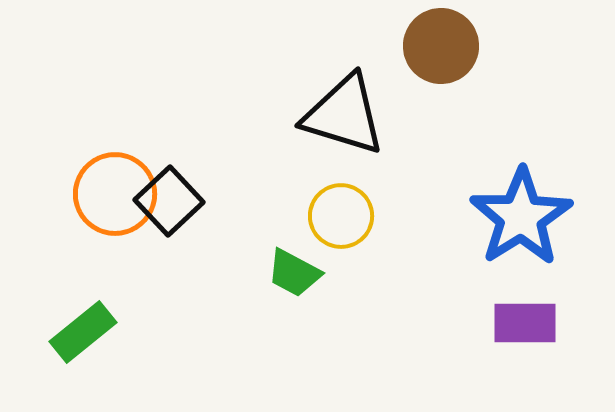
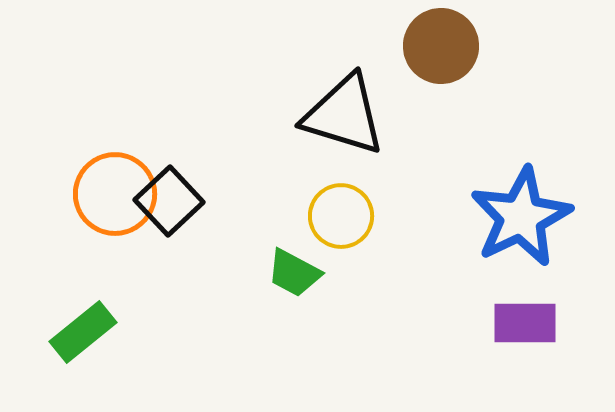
blue star: rotated 6 degrees clockwise
